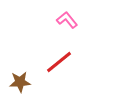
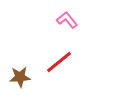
brown star: moved 5 px up
